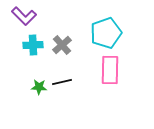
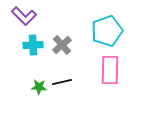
cyan pentagon: moved 1 px right, 2 px up
